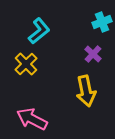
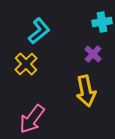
cyan cross: rotated 12 degrees clockwise
pink arrow: rotated 80 degrees counterclockwise
